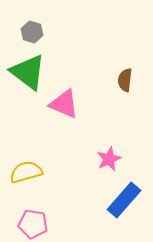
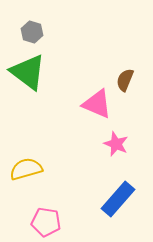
brown semicircle: rotated 15 degrees clockwise
pink triangle: moved 33 px right
pink star: moved 7 px right, 15 px up; rotated 25 degrees counterclockwise
yellow semicircle: moved 3 px up
blue rectangle: moved 6 px left, 1 px up
pink pentagon: moved 13 px right, 2 px up
